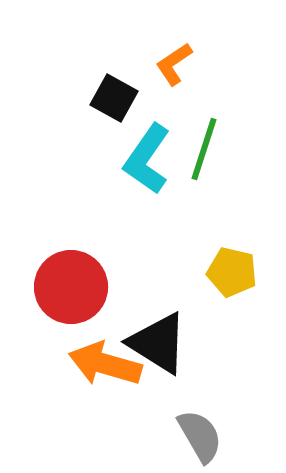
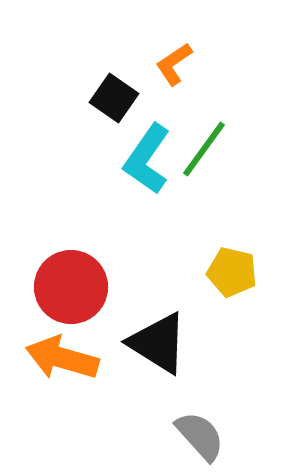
black square: rotated 6 degrees clockwise
green line: rotated 18 degrees clockwise
orange arrow: moved 43 px left, 6 px up
gray semicircle: rotated 12 degrees counterclockwise
